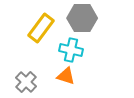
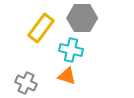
orange triangle: moved 1 px right
gray cross: moved 1 px down; rotated 20 degrees counterclockwise
